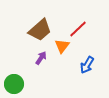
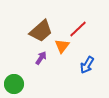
brown trapezoid: moved 1 px right, 1 px down
